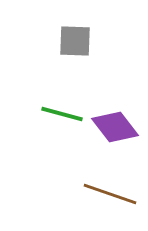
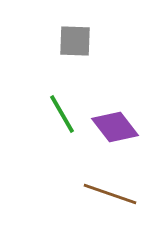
green line: rotated 45 degrees clockwise
